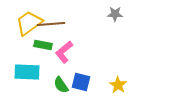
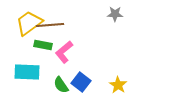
brown line: moved 1 px left, 1 px down
blue square: rotated 24 degrees clockwise
